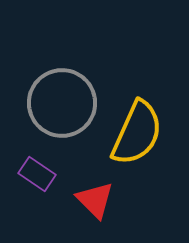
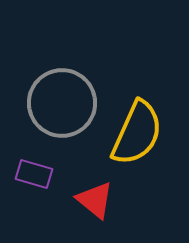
purple rectangle: moved 3 px left; rotated 18 degrees counterclockwise
red triangle: rotated 6 degrees counterclockwise
